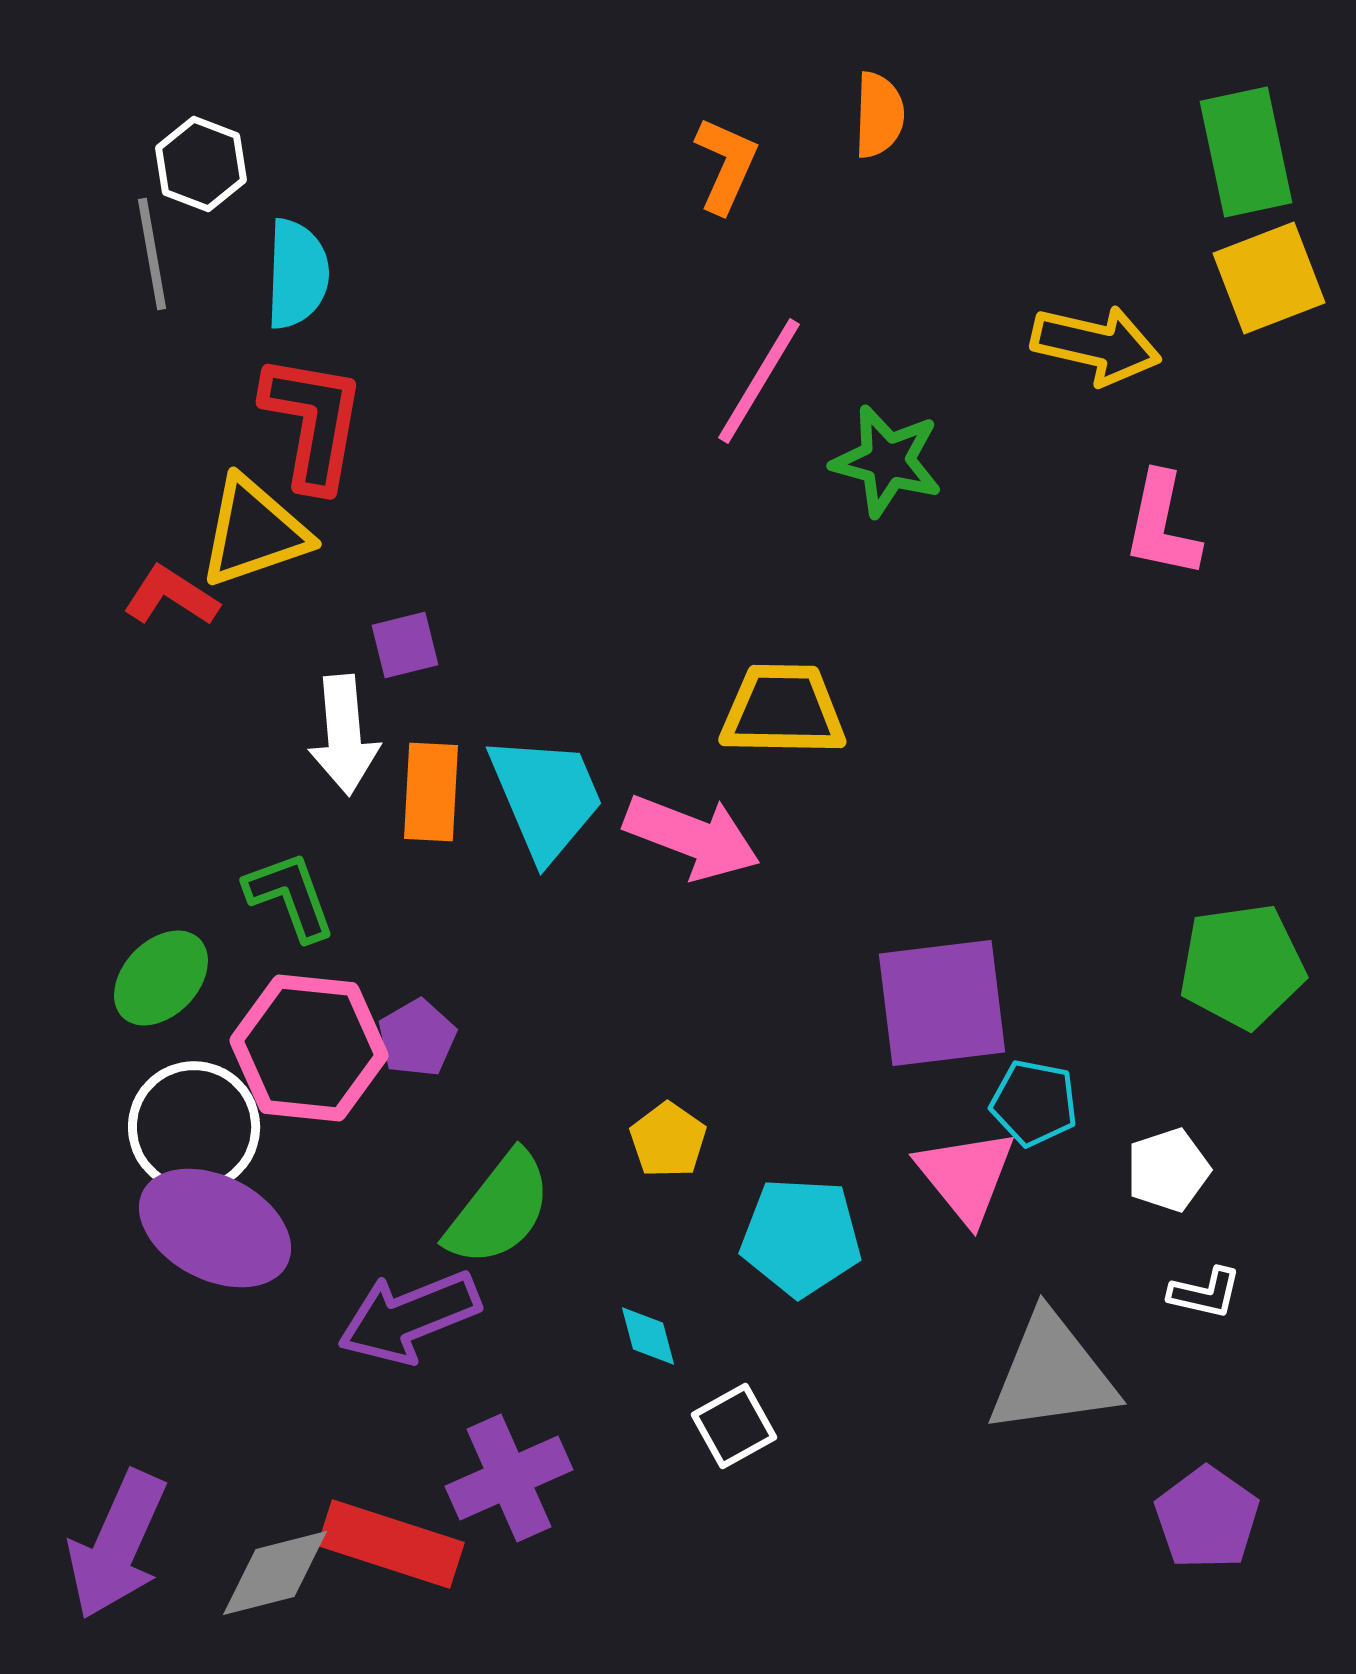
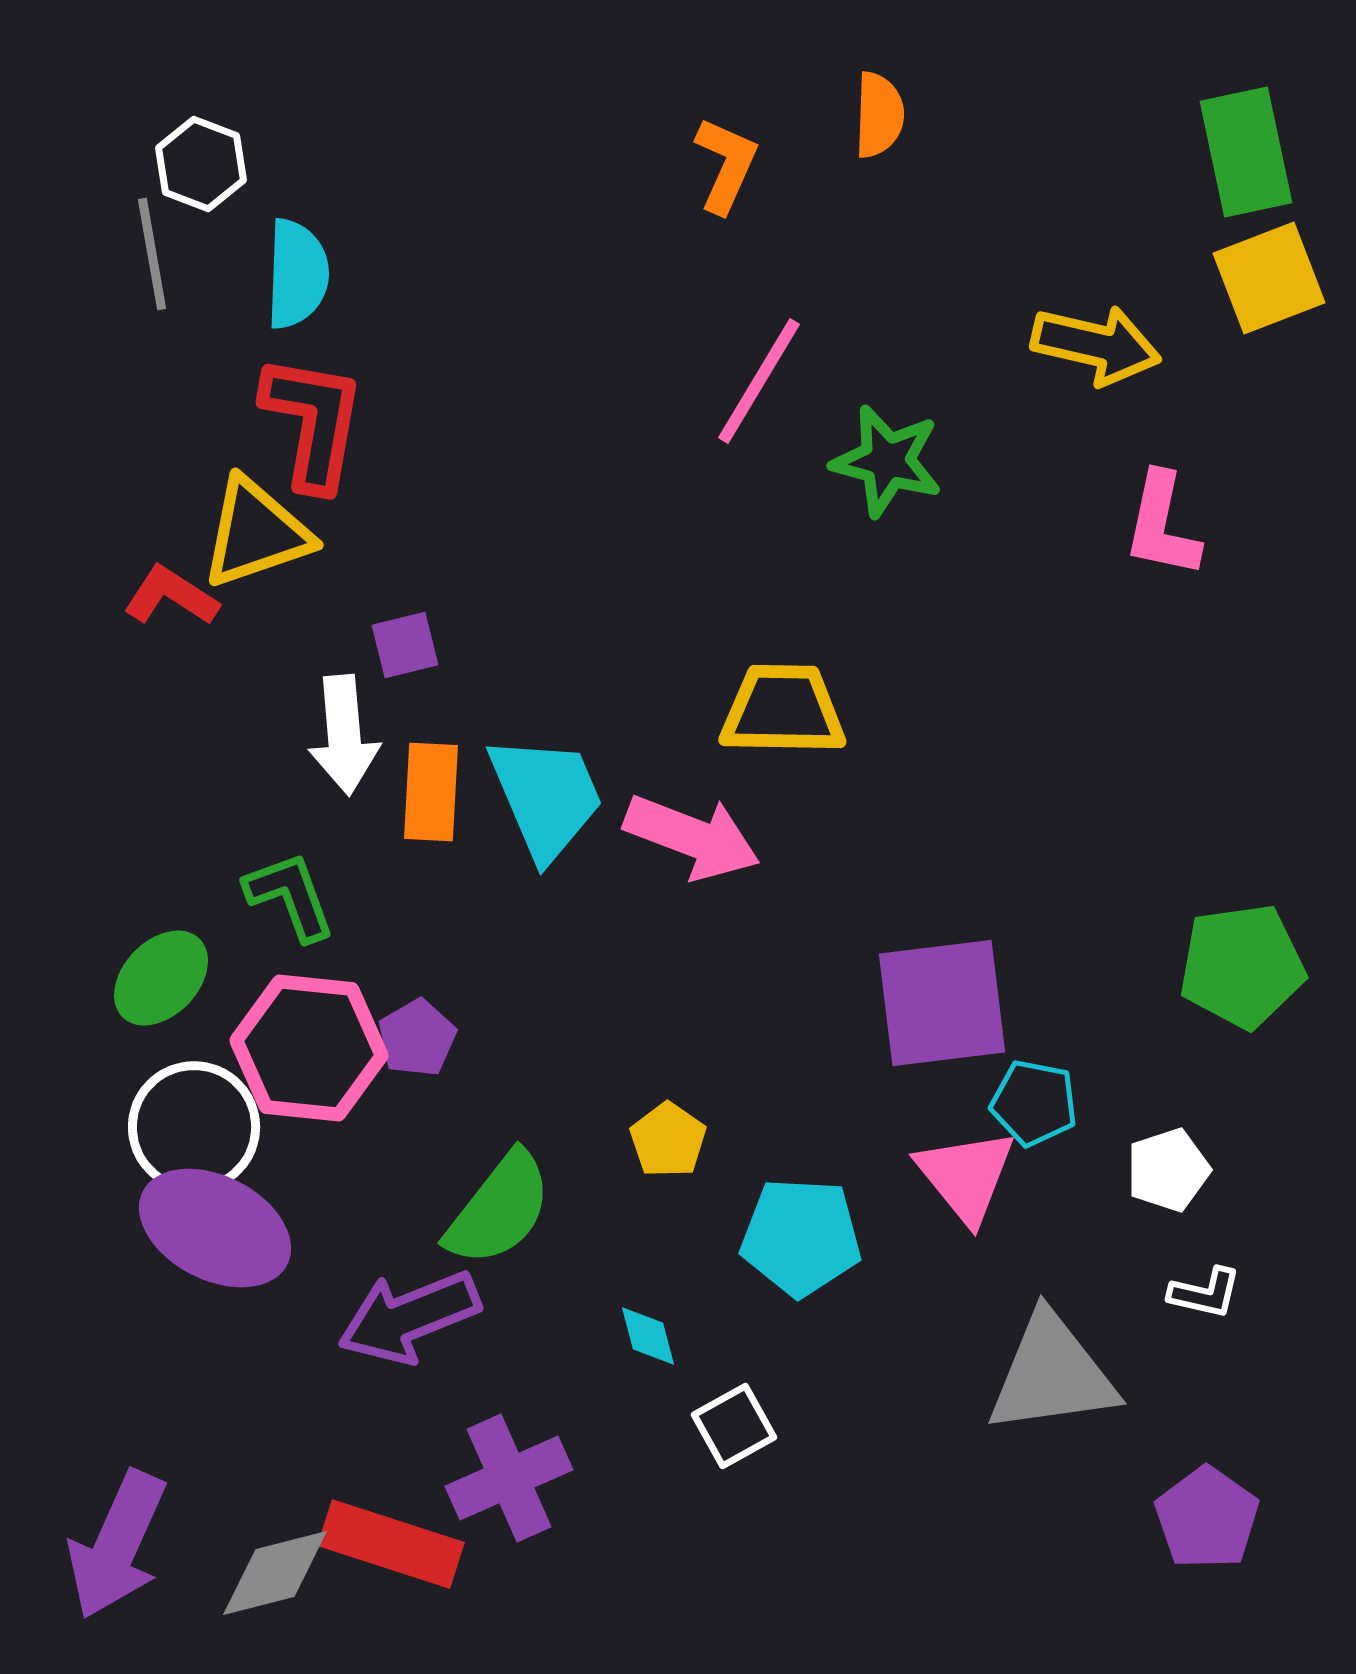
yellow triangle at (254, 532): moved 2 px right, 1 px down
